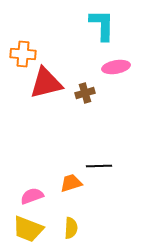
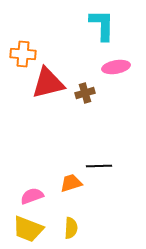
red triangle: moved 2 px right
